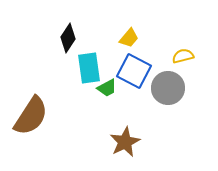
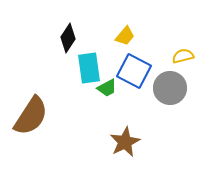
yellow trapezoid: moved 4 px left, 2 px up
gray circle: moved 2 px right
